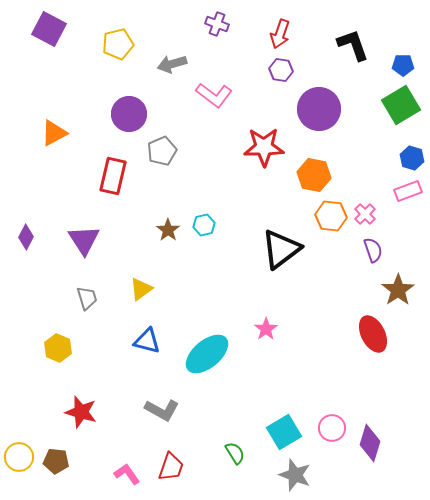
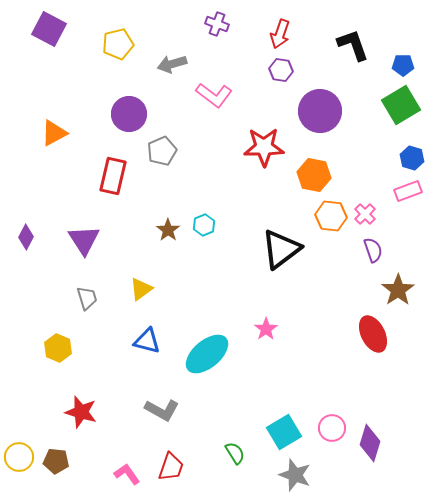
purple circle at (319, 109): moved 1 px right, 2 px down
cyan hexagon at (204, 225): rotated 10 degrees counterclockwise
